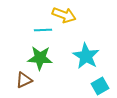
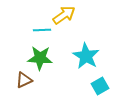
yellow arrow: rotated 55 degrees counterclockwise
cyan line: moved 1 px left
